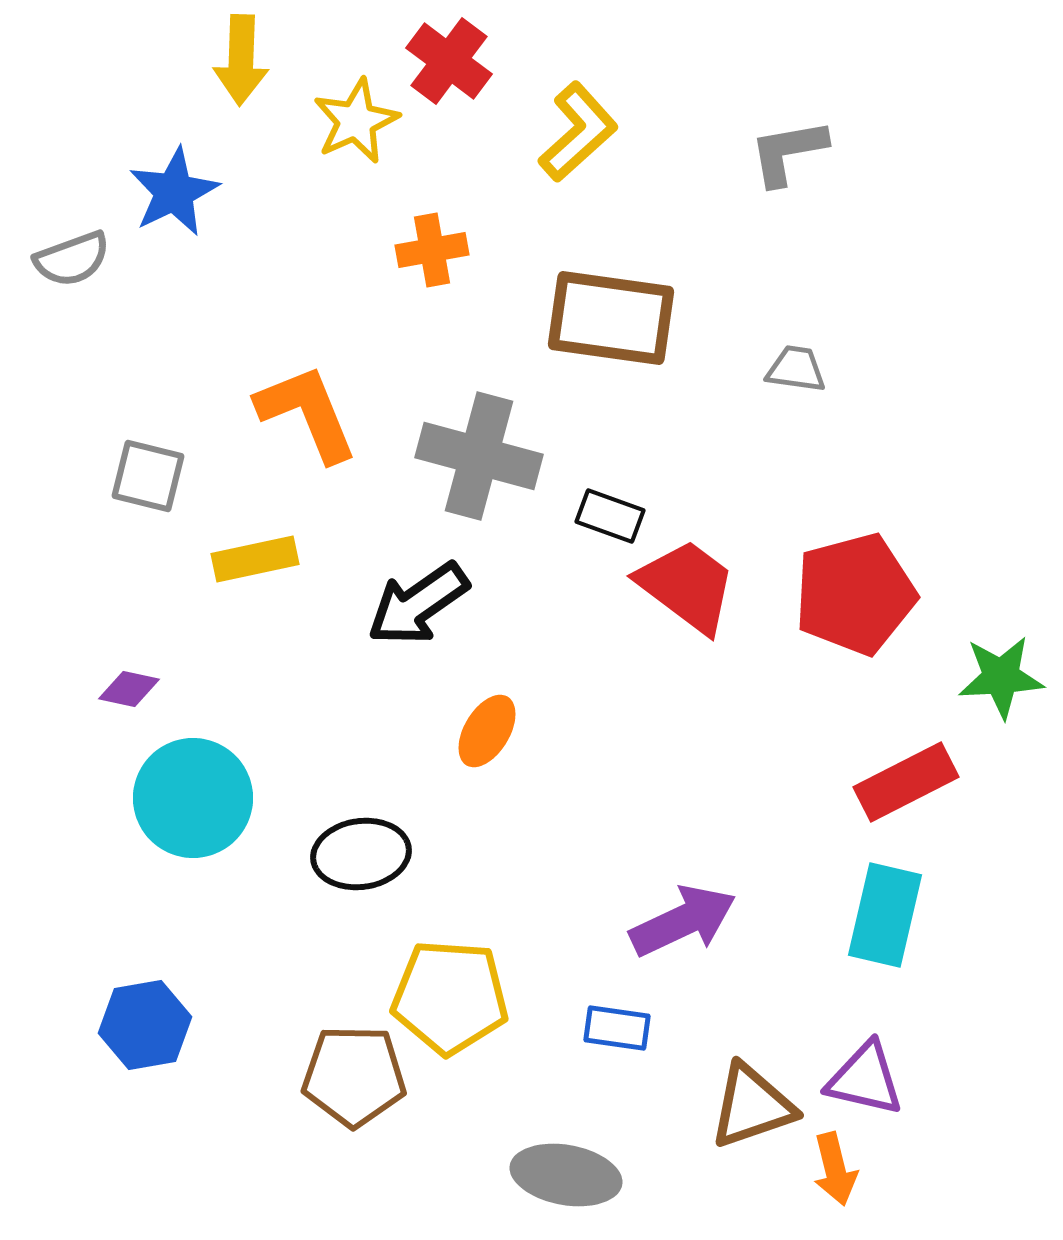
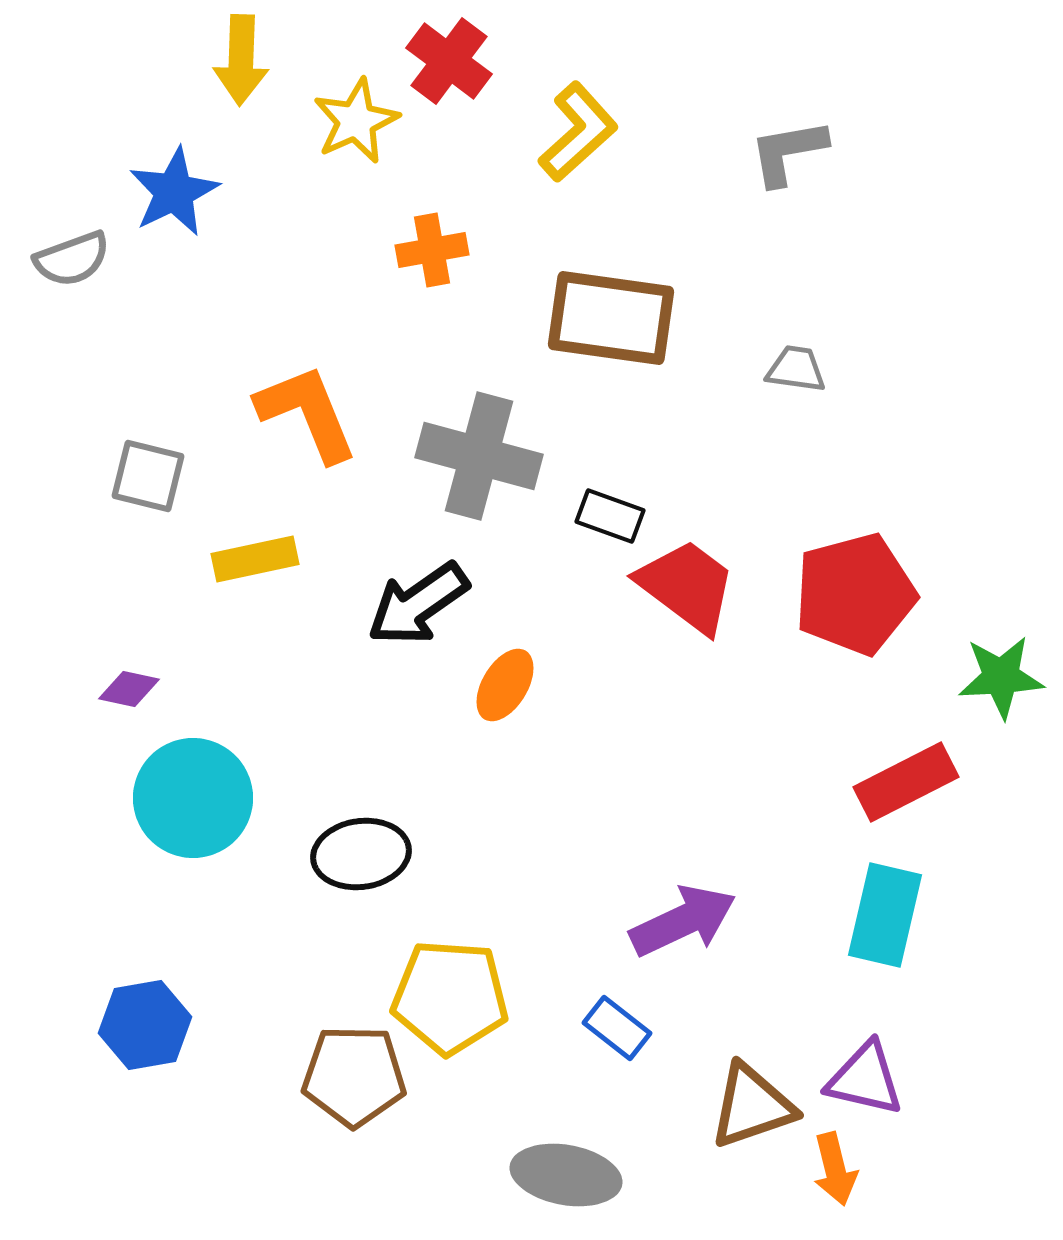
orange ellipse: moved 18 px right, 46 px up
blue rectangle: rotated 30 degrees clockwise
